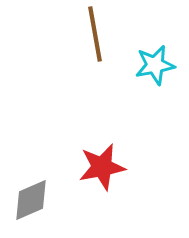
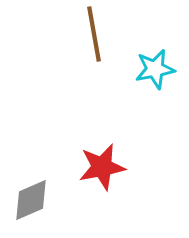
brown line: moved 1 px left
cyan star: moved 4 px down
